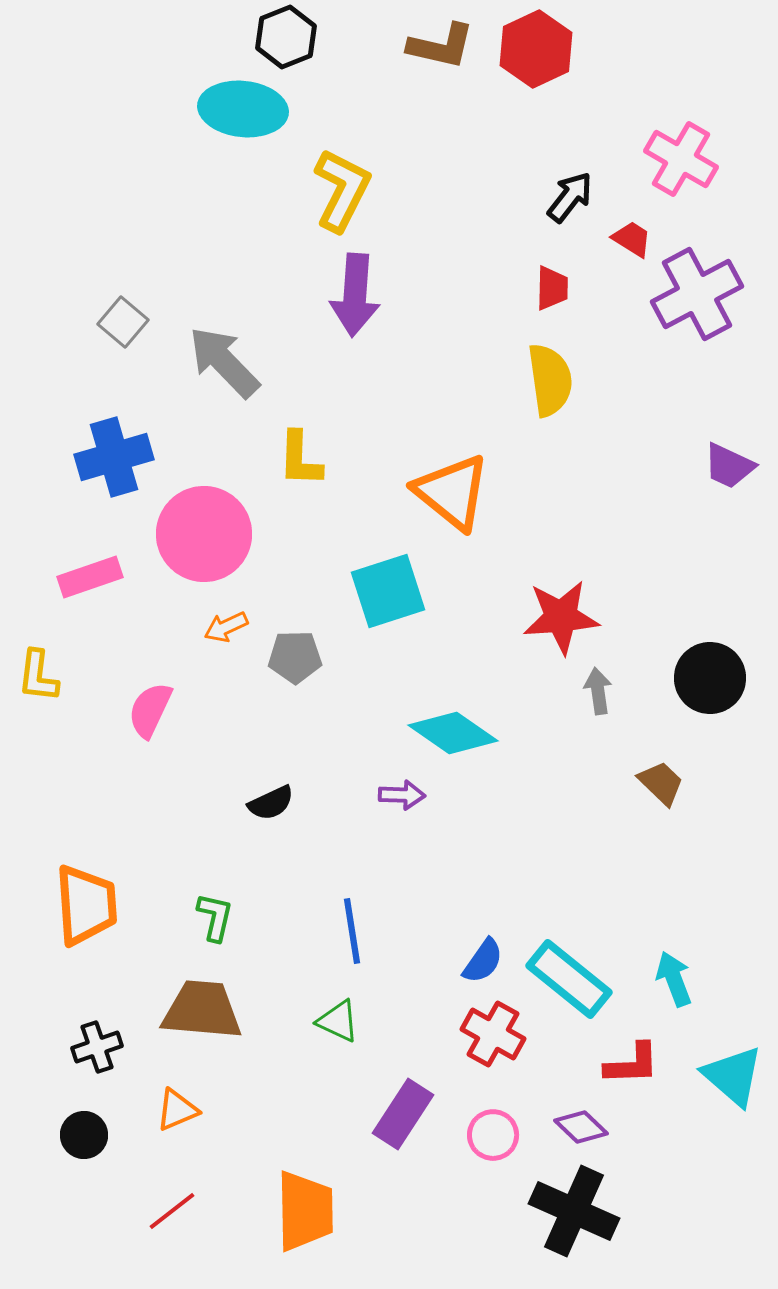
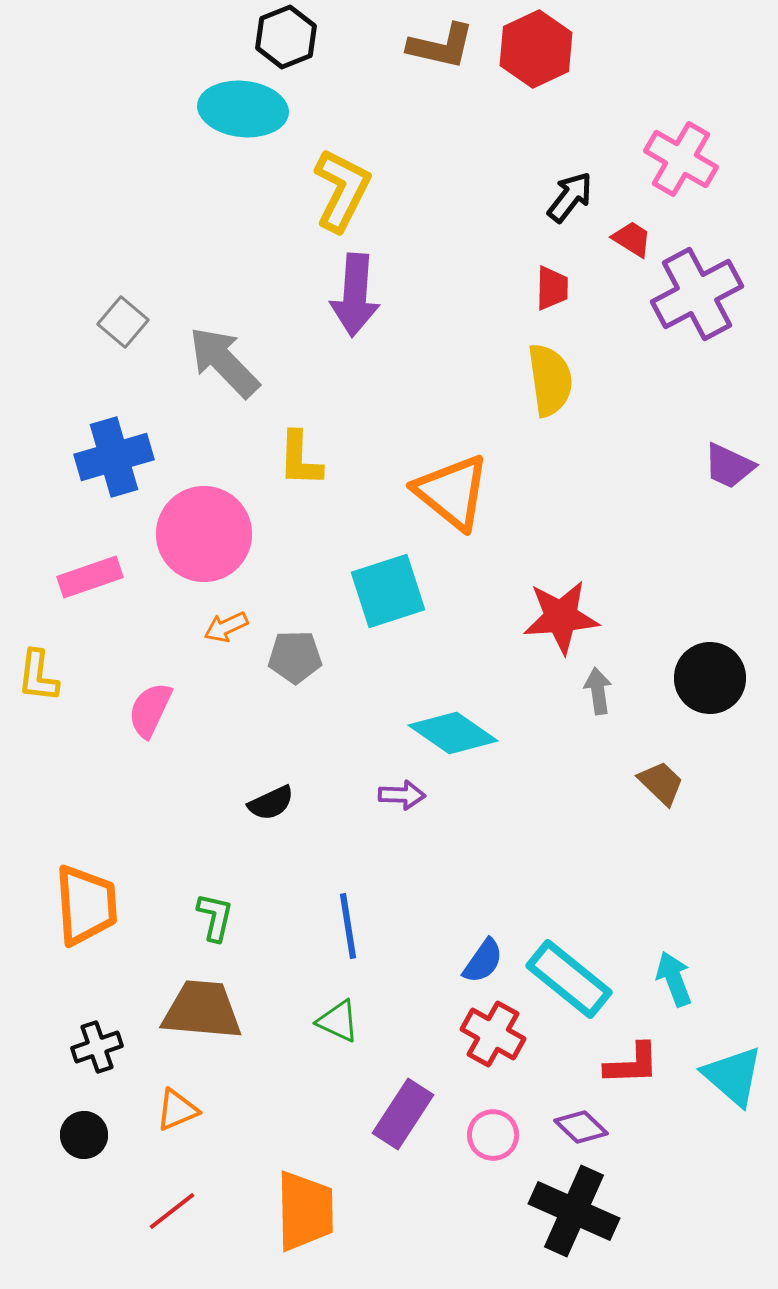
blue line at (352, 931): moved 4 px left, 5 px up
